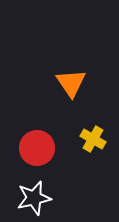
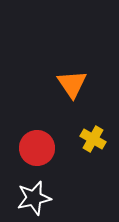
orange triangle: moved 1 px right, 1 px down
